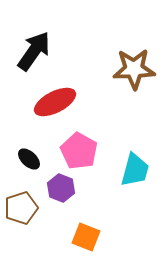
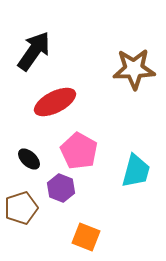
cyan trapezoid: moved 1 px right, 1 px down
